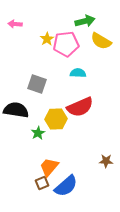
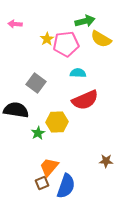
yellow semicircle: moved 2 px up
gray square: moved 1 px left, 1 px up; rotated 18 degrees clockwise
red semicircle: moved 5 px right, 7 px up
yellow hexagon: moved 1 px right, 3 px down
blue semicircle: rotated 30 degrees counterclockwise
